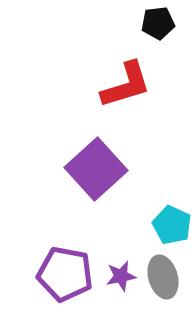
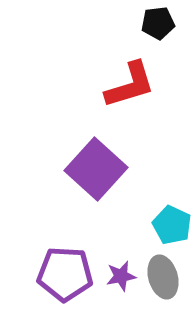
red L-shape: moved 4 px right
purple square: rotated 6 degrees counterclockwise
purple pentagon: rotated 8 degrees counterclockwise
